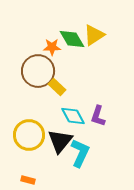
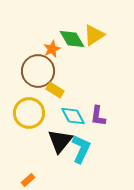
orange star: moved 2 px down; rotated 24 degrees counterclockwise
yellow rectangle: moved 2 px left, 3 px down; rotated 12 degrees counterclockwise
purple L-shape: rotated 10 degrees counterclockwise
yellow circle: moved 22 px up
cyan L-shape: moved 1 px right, 4 px up
orange rectangle: rotated 56 degrees counterclockwise
